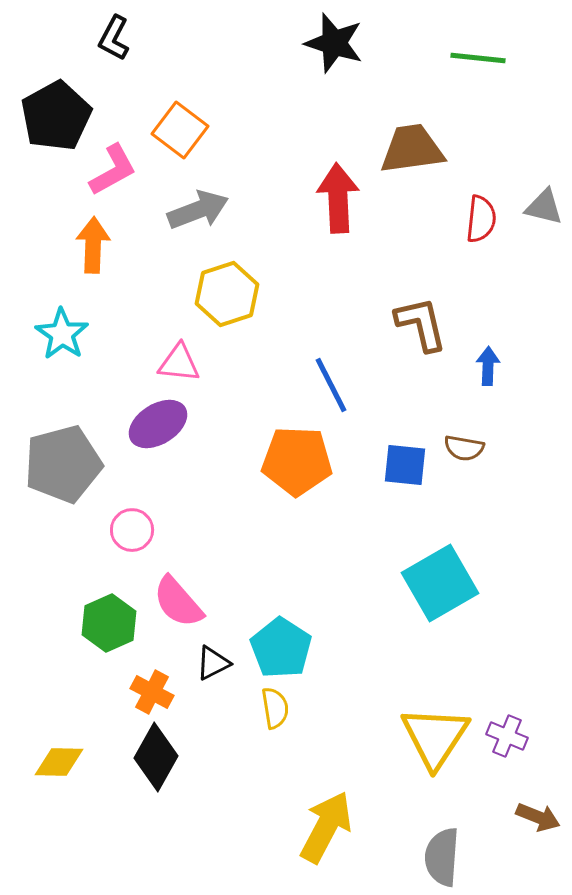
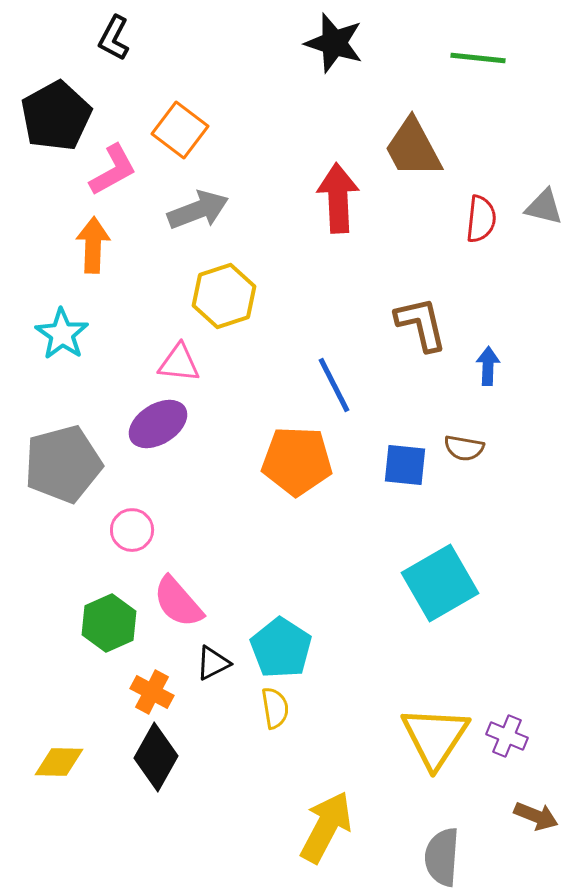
brown trapezoid: moved 1 px right, 1 px up; rotated 110 degrees counterclockwise
yellow hexagon: moved 3 px left, 2 px down
blue line: moved 3 px right
brown arrow: moved 2 px left, 1 px up
